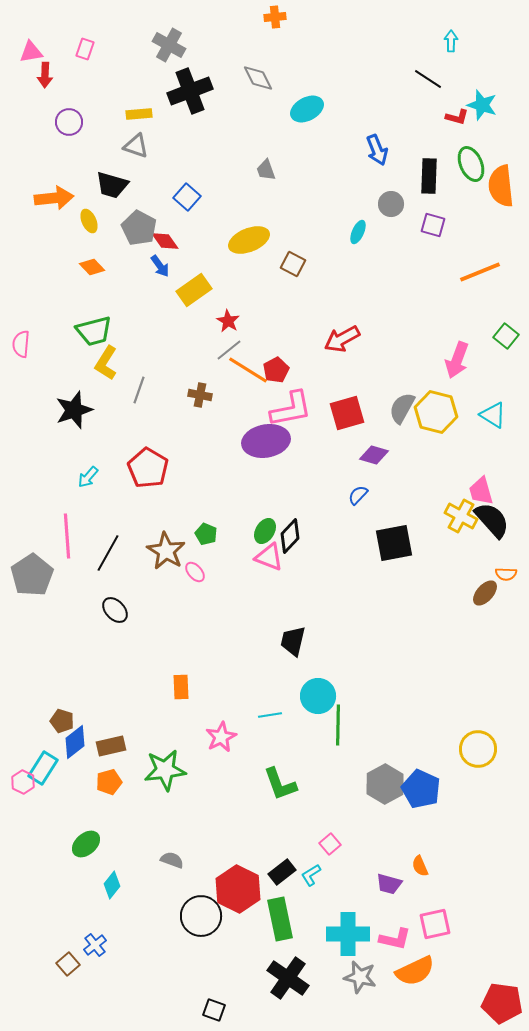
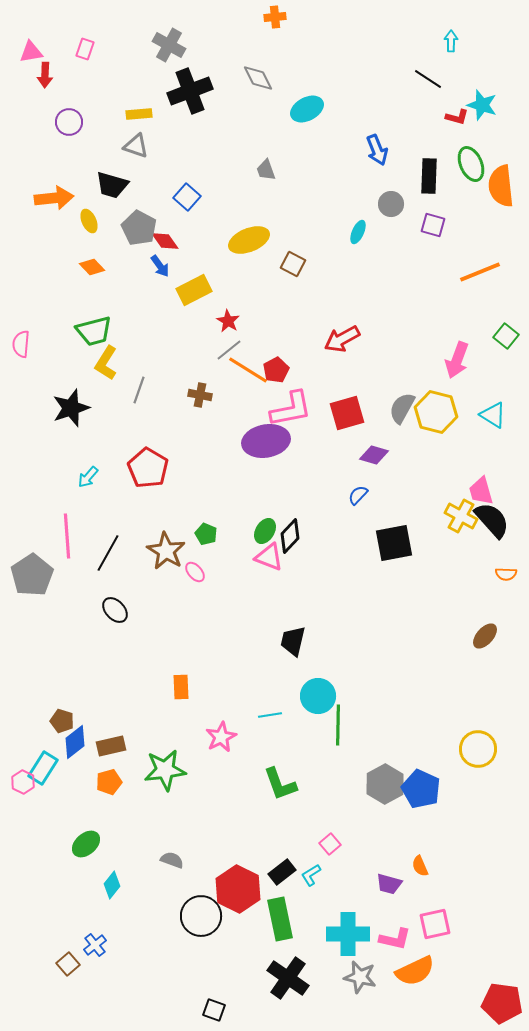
yellow rectangle at (194, 290): rotated 8 degrees clockwise
black star at (74, 410): moved 3 px left, 2 px up
brown ellipse at (485, 593): moved 43 px down
